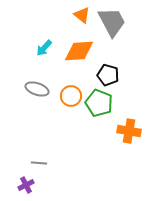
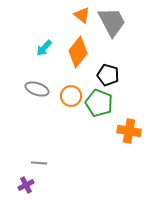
orange diamond: moved 1 px left, 1 px down; rotated 48 degrees counterclockwise
